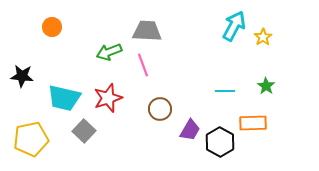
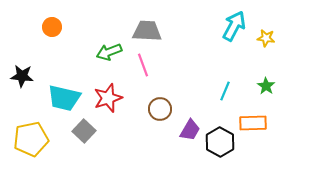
yellow star: moved 3 px right, 1 px down; rotated 30 degrees counterclockwise
cyan line: rotated 66 degrees counterclockwise
